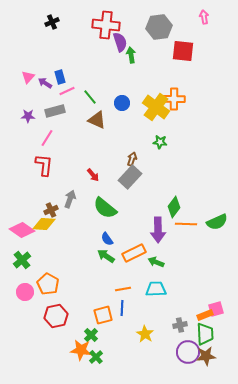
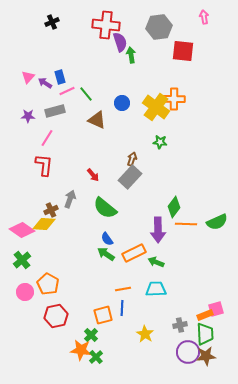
green line at (90, 97): moved 4 px left, 3 px up
green arrow at (106, 256): moved 2 px up
